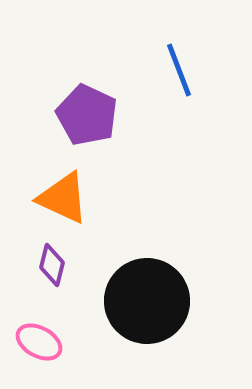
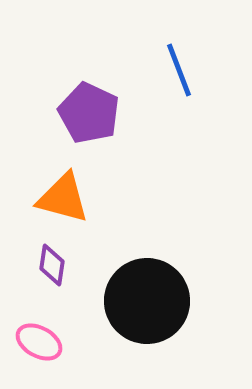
purple pentagon: moved 2 px right, 2 px up
orange triangle: rotated 10 degrees counterclockwise
purple diamond: rotated 6 degrees counterclockwise
